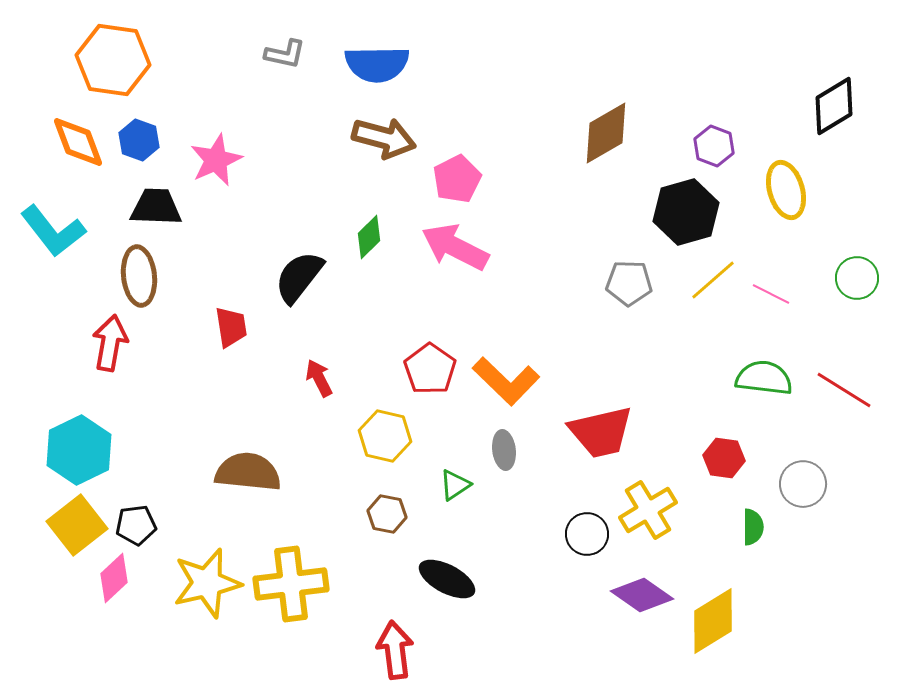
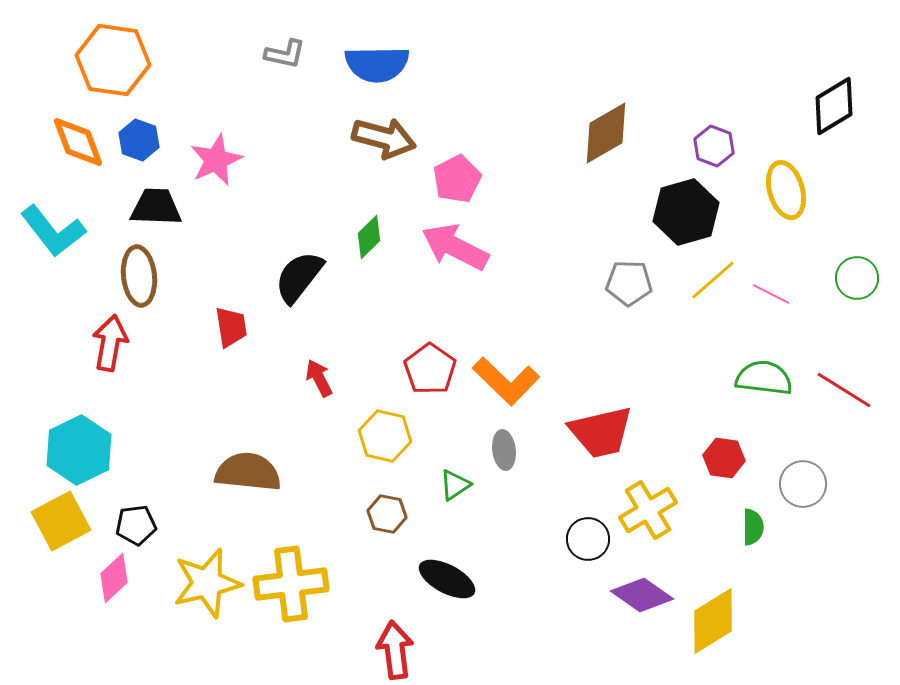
yellow square at (77, 525): moved 16 px left, 4 px up; rotated 10 degrees clockwise
black circle at (587, 534): moved 1 px right, 5 px down
